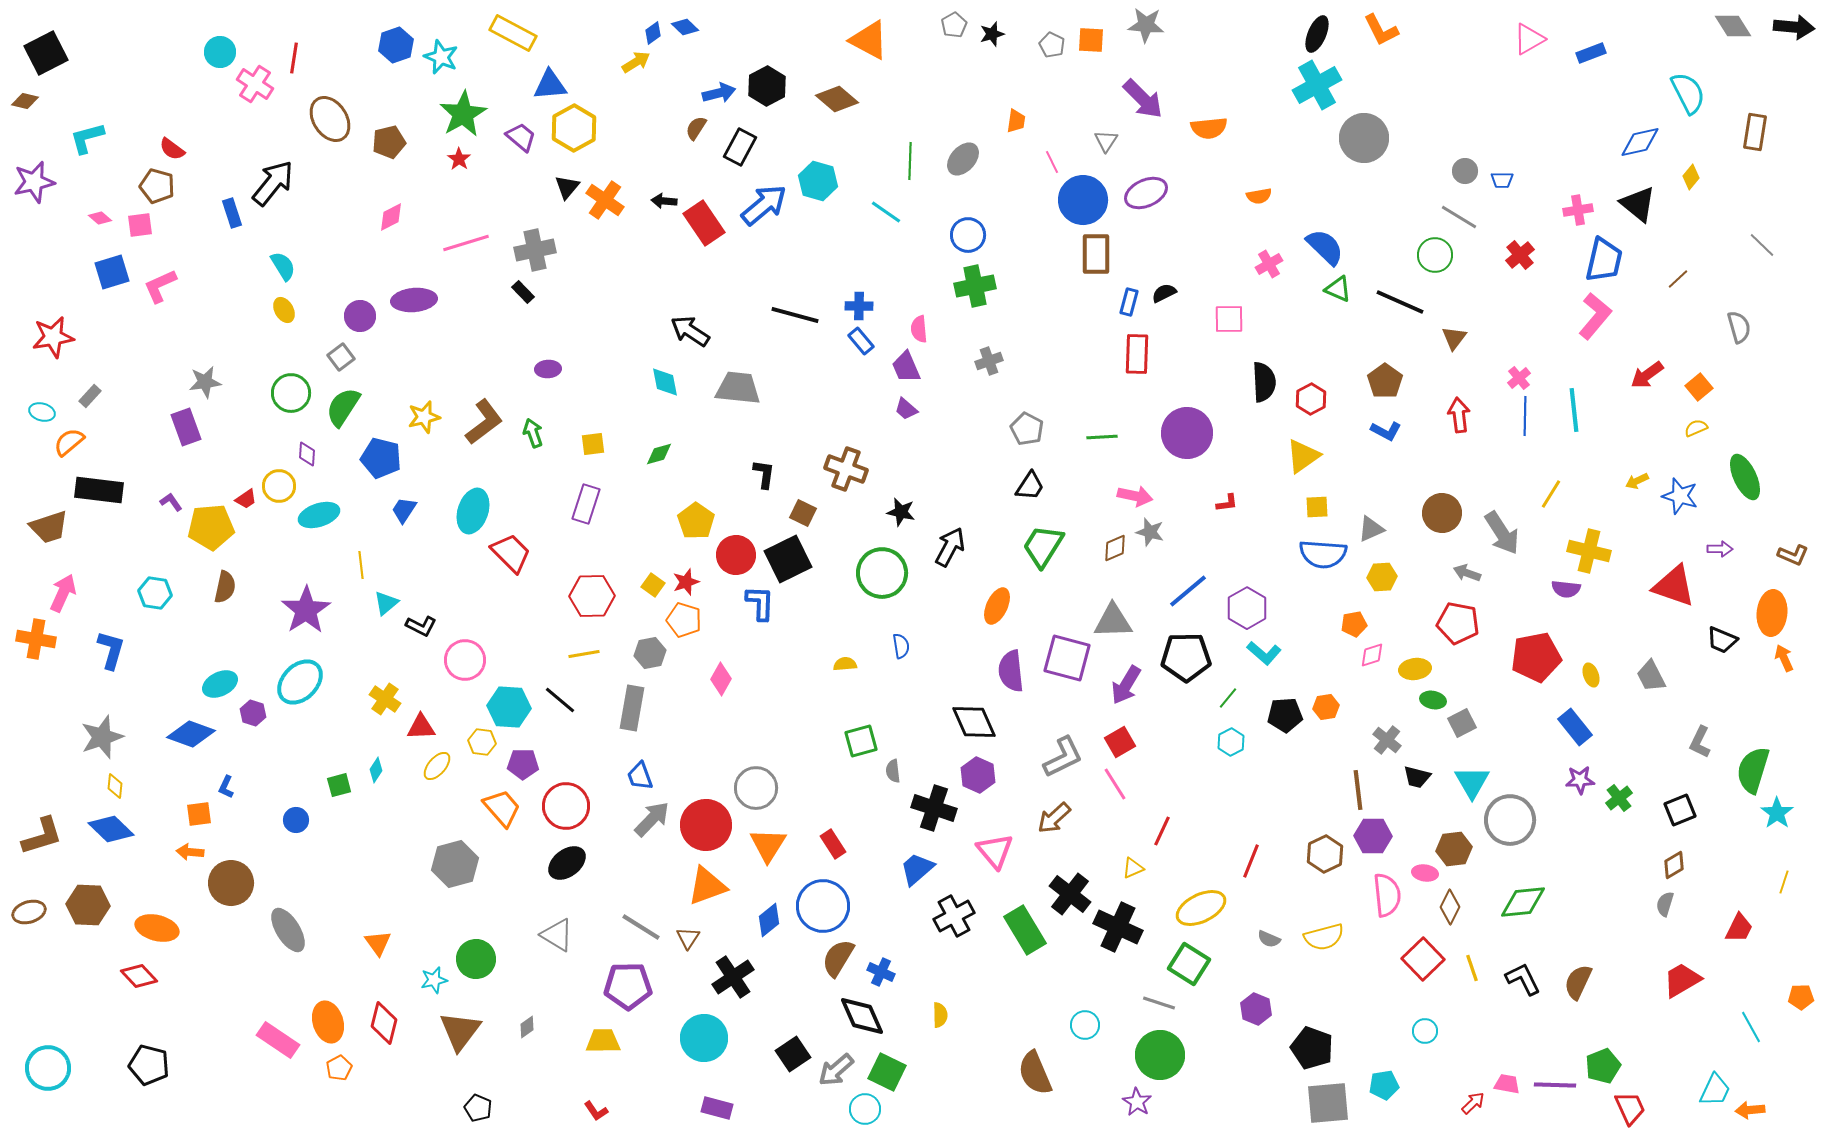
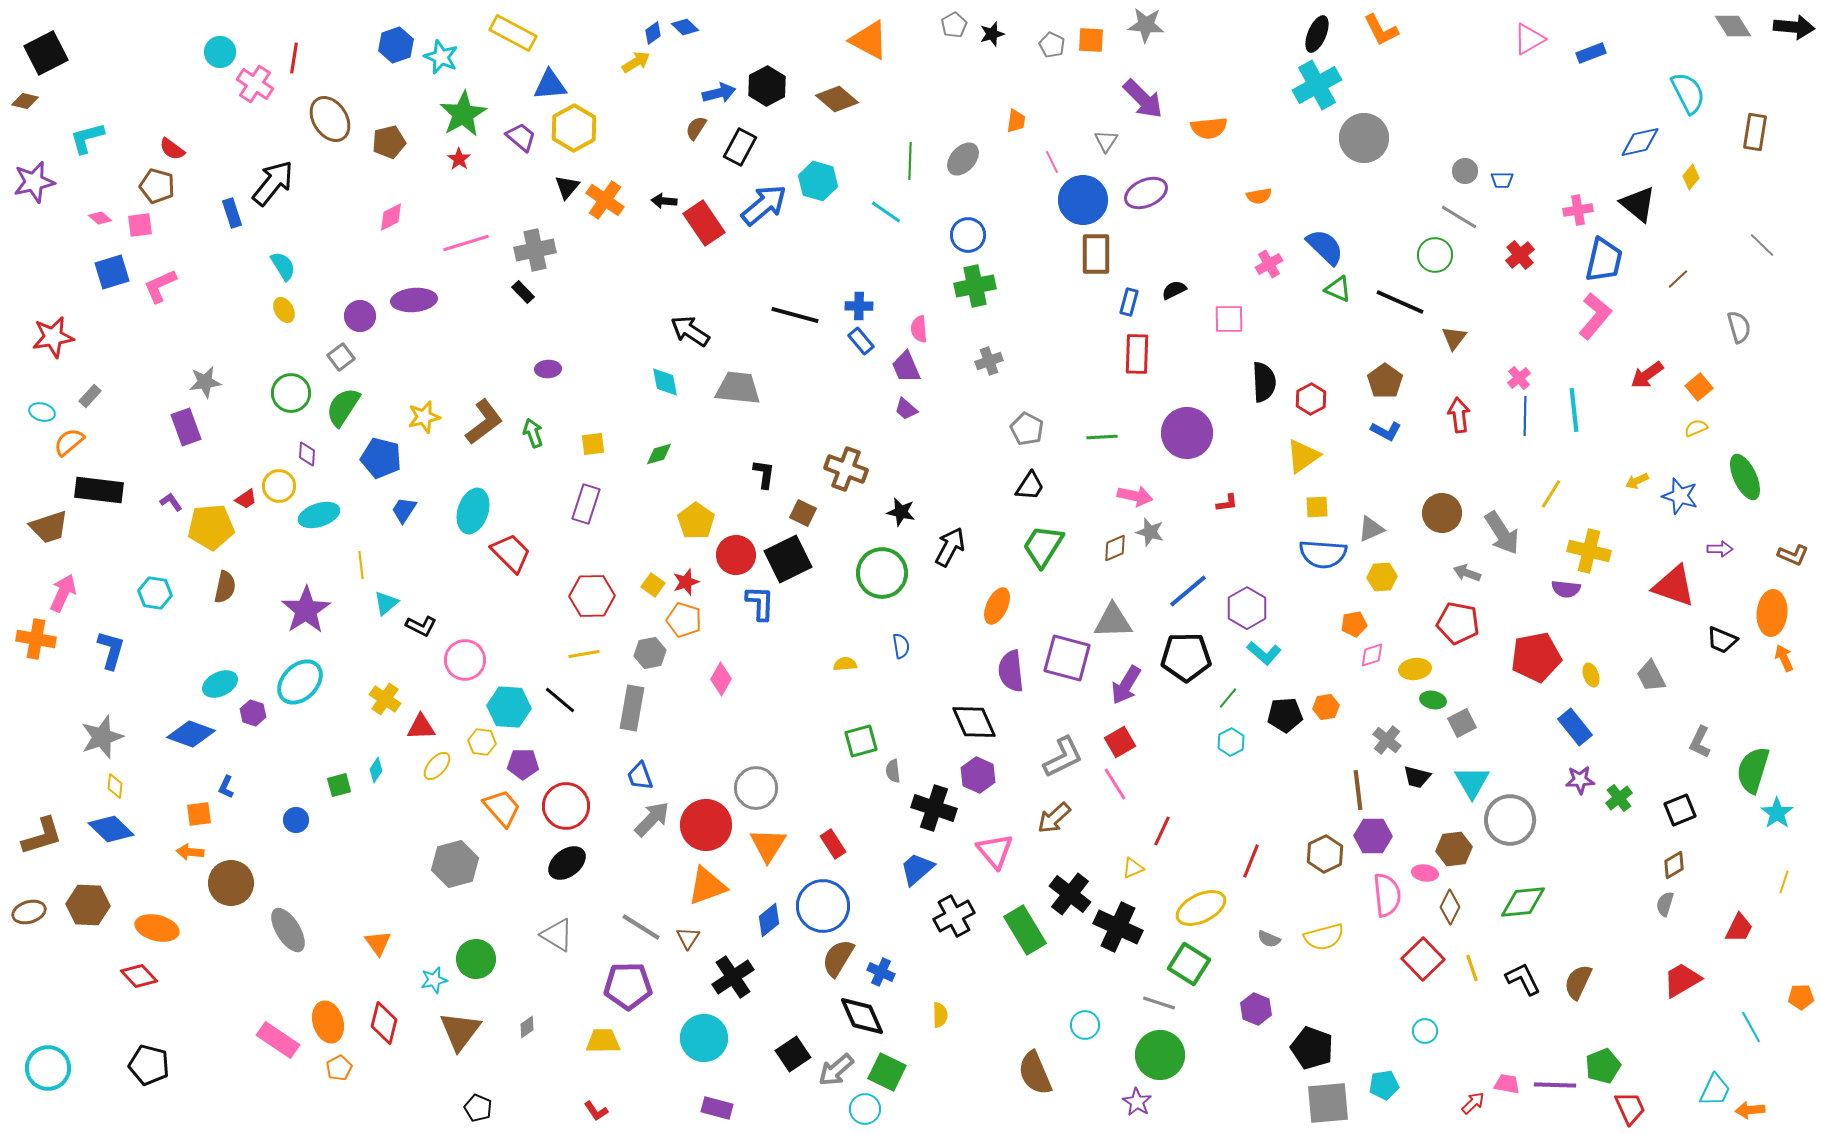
black semicircle at (1164, 293): moved 10 px right, 3 px up
